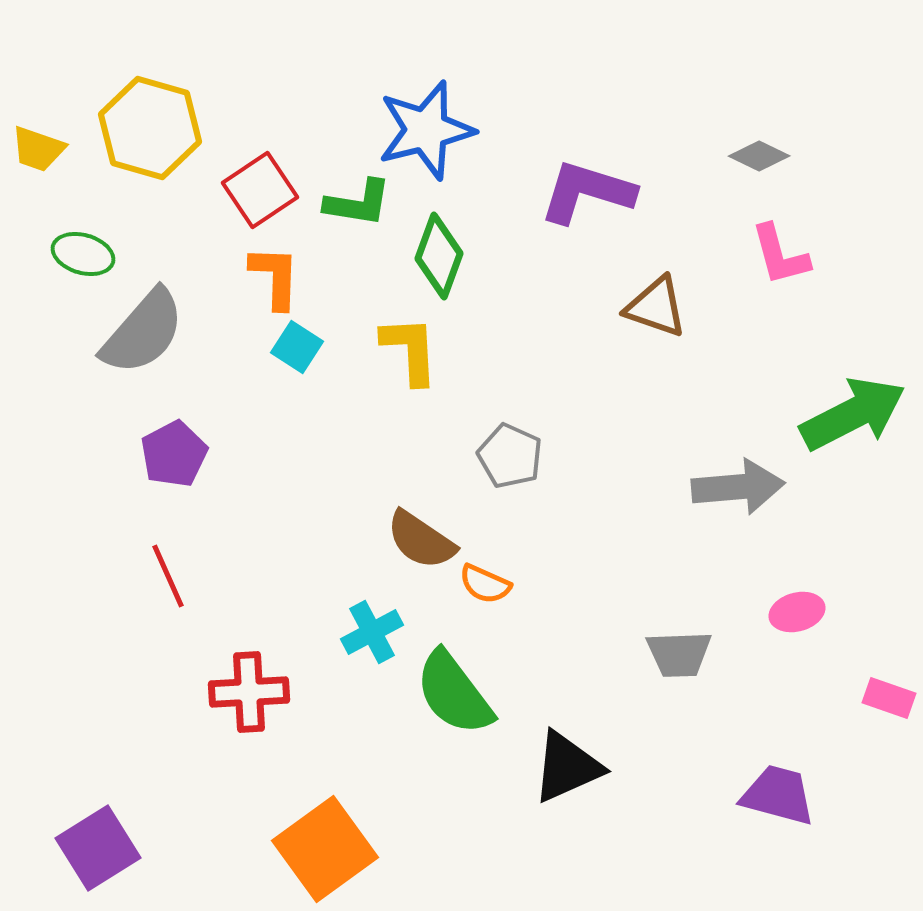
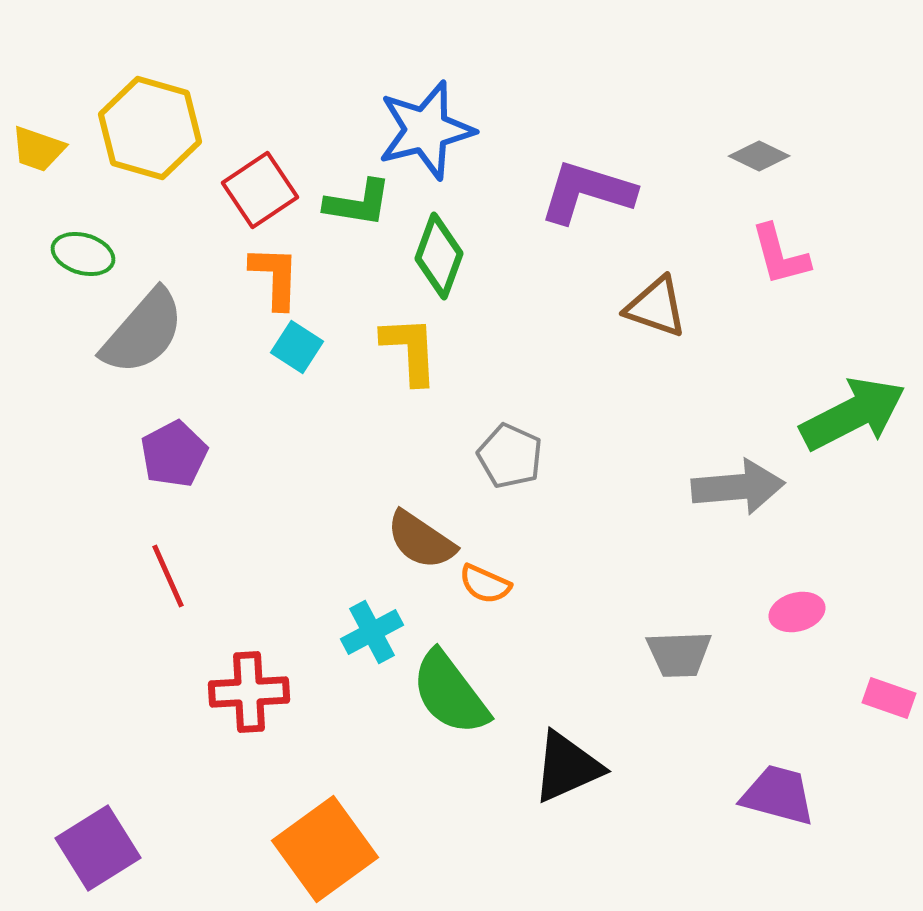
green semicircle: moved 4 px left
